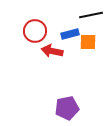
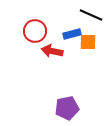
black line: rotated 35 degrees clockwise
blue rectangle: moved 2 px right
